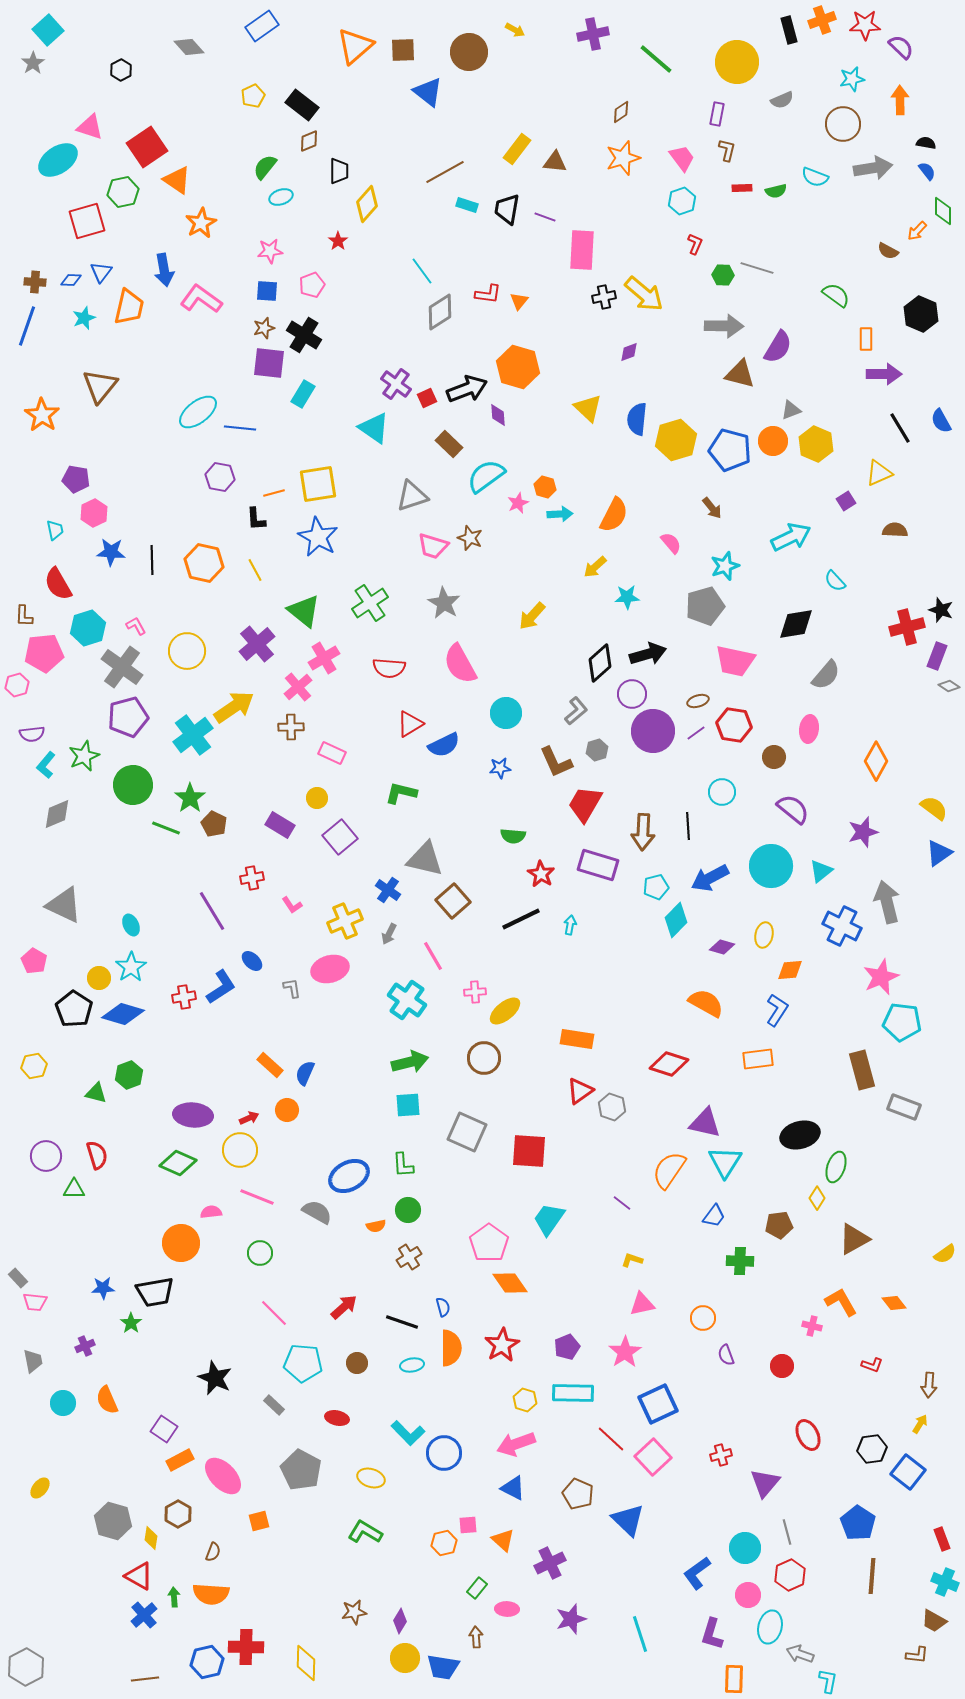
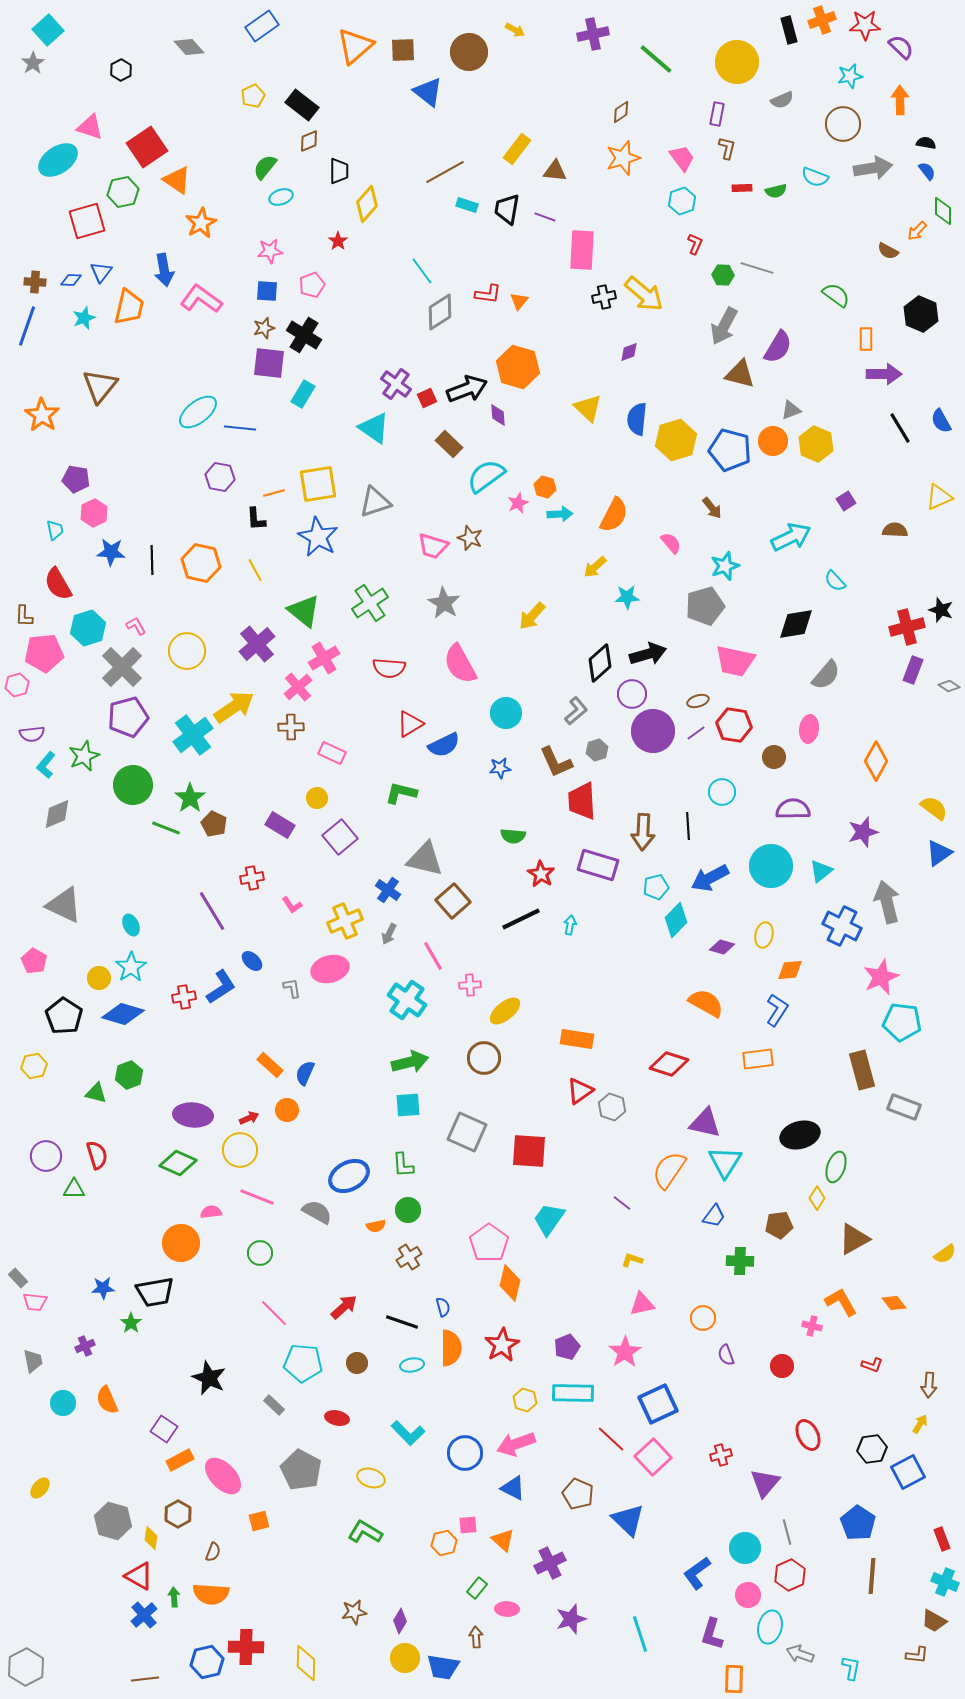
cyan star at (852, 79): moved 2 px left, 3 px up
brown L-shape at (727, 150): moved 2 px up
brown triangle at (555, 162): moved 9 px down
gray arrow at (724, 326): rotated 117 degrees clockwise
yellow triangle at (879, 473): moved 60 px right, 24 px down
gray triangle at (412, 496): moved 37 px left, 6 px down
orange hexagon at (204, 563): moved 3 px left
purple rectangle at (937, 656): moved 24 px left, 14 px down
gray cross at (122, 667): rotated 9 degrees clockwise
red trapezoid at (585, 804): moved 3 px left, 3 px up; rotated 33 degrees counterclockwise
purple semicircle at (793, 809): rotated 40 degrees counterclockwise
pink cross at (475, 992): moved 5 px left, 7 px up
black pentagon at (74, 1009): moved 10 px left, 7 px down
orange diamond at (510, 1283): rotated 48 degrees clockwise
black star at (215, 1378): moved 6 px left
blue circle at (444, 1453): moved 21 px right
blue square at (908, 1472): rotated 24 degrees clockwise
cyan L-shape at (828, 1681): moved 23 px right, 13 px up
